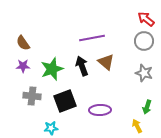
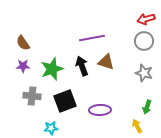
red arrow: rotated 54 degrees counterclockwise
brown triangle: rotated 24 degrees counterclockwise
